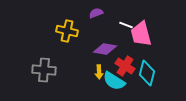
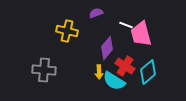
purple diamond: moved 2 px right, 1 px up; rotated 60 degrees counterclockwise
cyan diamond: moved 1 px right, 1 px up; rotated 35 degrees clockwise
